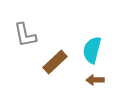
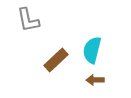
gray L-shape: moved 3 px right, 15 px up
brown rectangle: moved 1 px right, 2 px up
